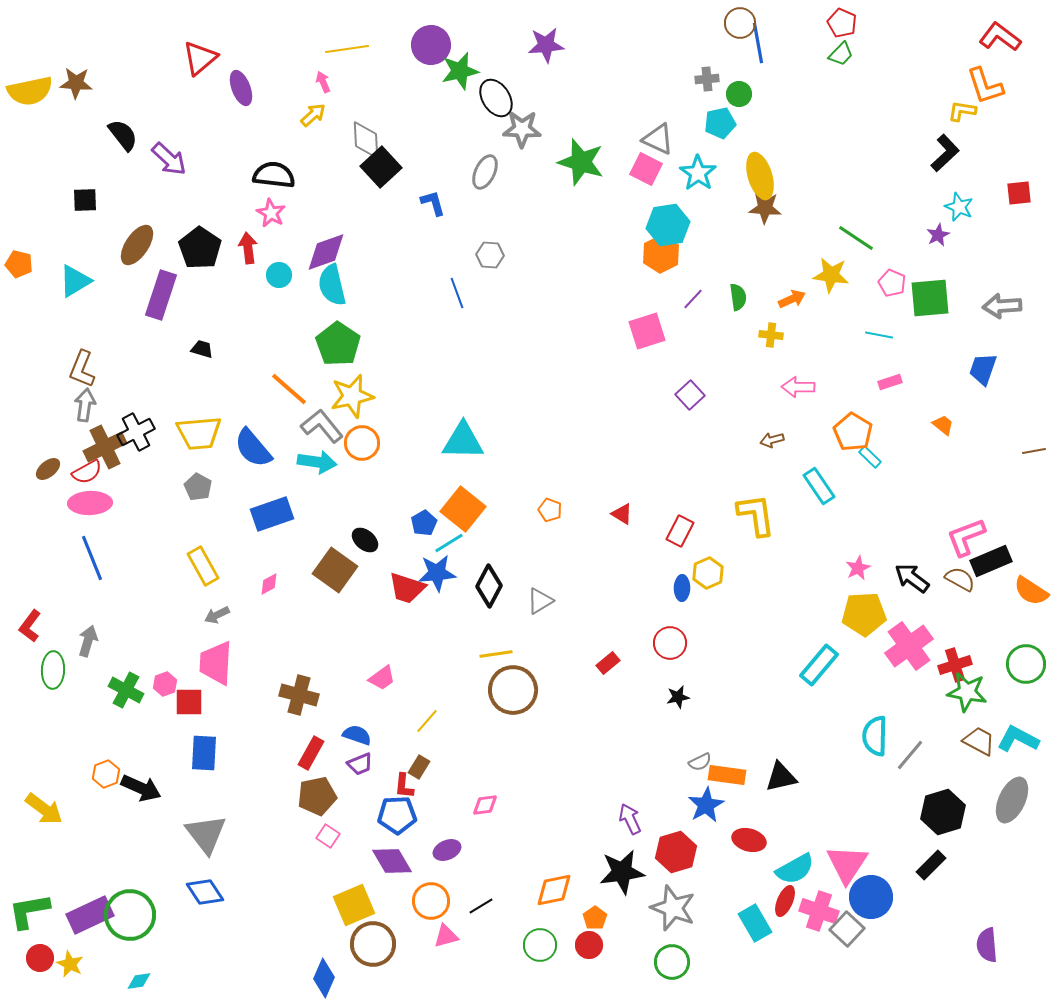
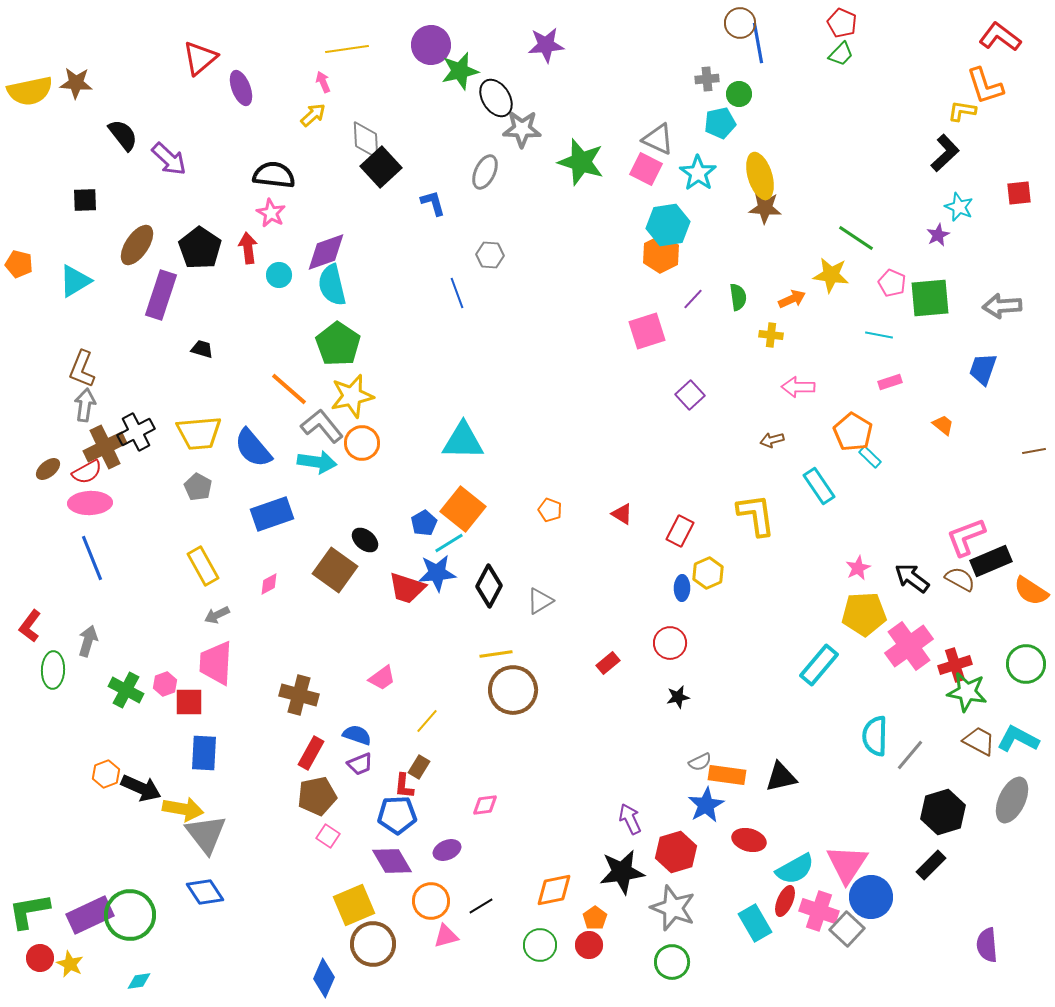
yellow arrow at (44, 809): moved 139 px right; rotated 27 degrees counterclockwise
